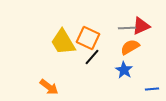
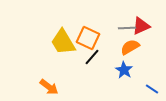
blue line: rotated 40 degrees clockwise
